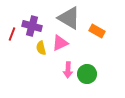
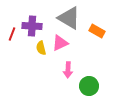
purple cross: rotated 12 degrees counterclockwise
green circle: moved 2 px right, 12 px down
